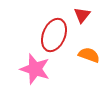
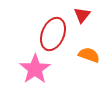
red ellipse: moved 1 px left, 1 px up
pink star: rotated 20 degrees clockwise
